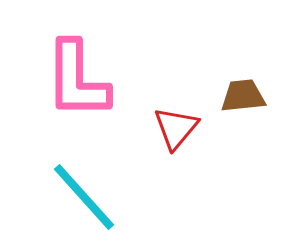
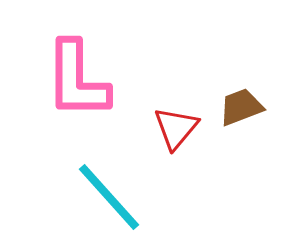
brown trapezoid: moved 2 px left, 11 px down; rotated 15 degrees counterclockwise
cyan line: moved 25 px right
